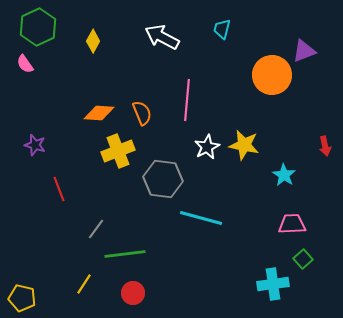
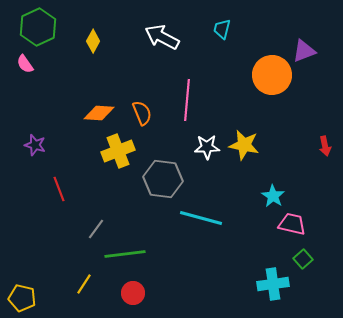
white star: rotated 25 degrees clockwise
cyan star: moved 11 px left, 21 px down
pink trapezoid: rotated 16 degrees clockwise
